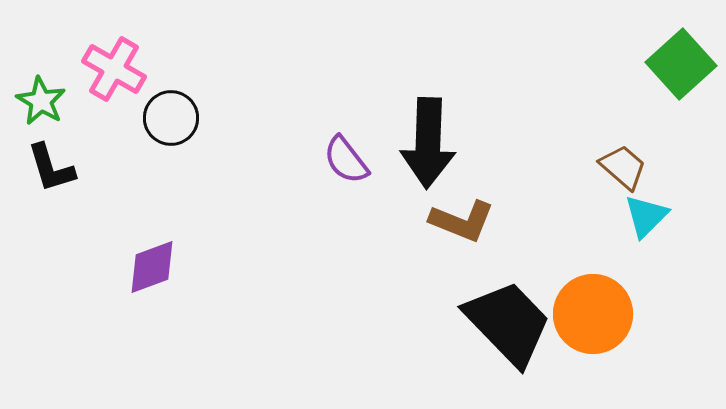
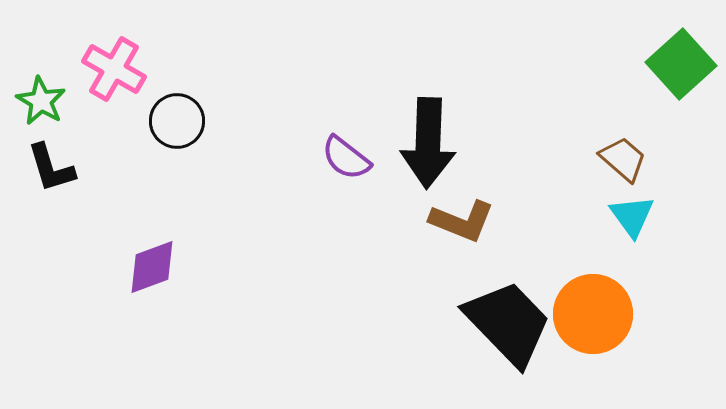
black circle: moved 6 px right, 3 px down
purple semicircle: moved 2 px up; rotated 14 degrees counterclockwise
brown trapezoid: moved 8 px up
cyan triangle: moved 14 px left; rotated 21 degrees counterclockwise
